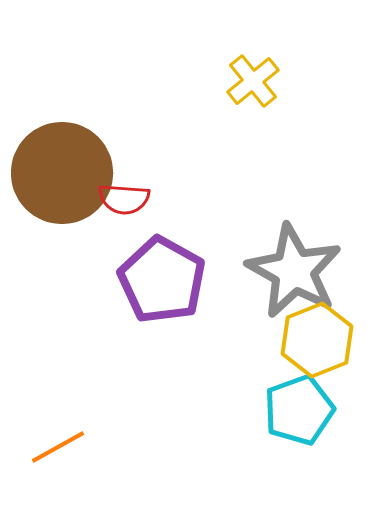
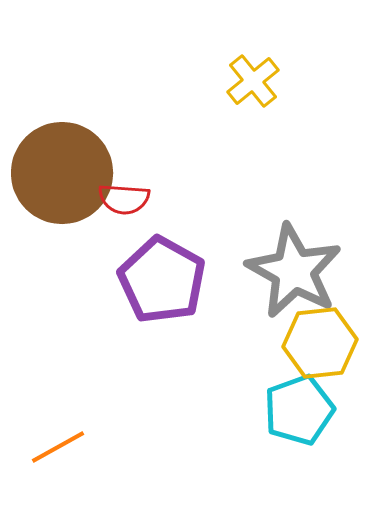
yellow hexagon: moved 3 px right, 3 px down; rotated 16 degrees clockwise
